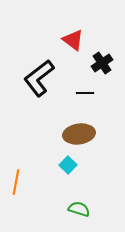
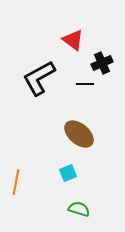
black cross: rotated 10 degrees clockwise
black L-shape: rotated 9 degrees clockwise
black line: moved 9 px up
brown ellipse: rotated 48 degrees clockwise
cyan square: moved 8 px down; rotated 24 degrees clockwise
